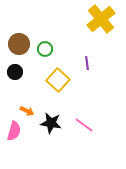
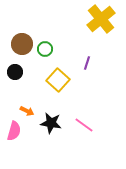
brown circle: moved 3 px right
purple line: rotated 24 degrees clockwise
